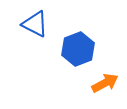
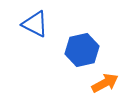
blue hexagon: moved 4 px right, 1 px down; rotated 8 degrees clockwise
